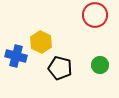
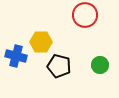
red circle: moved 10 px left
yellow hexagon: rotated 25 degrees counterclockwise
black pentagon: moved 1 px left, 2 px up
